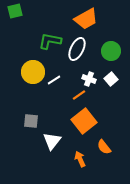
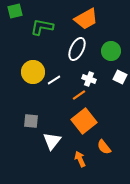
green L-shape: moved 8 px left, 14 px up
white square: moved 9 px right, 2 px up; rotated 24 degrees counterclockwise
